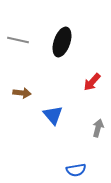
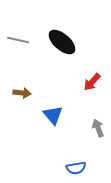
black ellipse: rotated 68 degrees counterclockwise
gray arrow: rotated 36 degrees counterclockwise
blue semicircle: moved 2 px up
